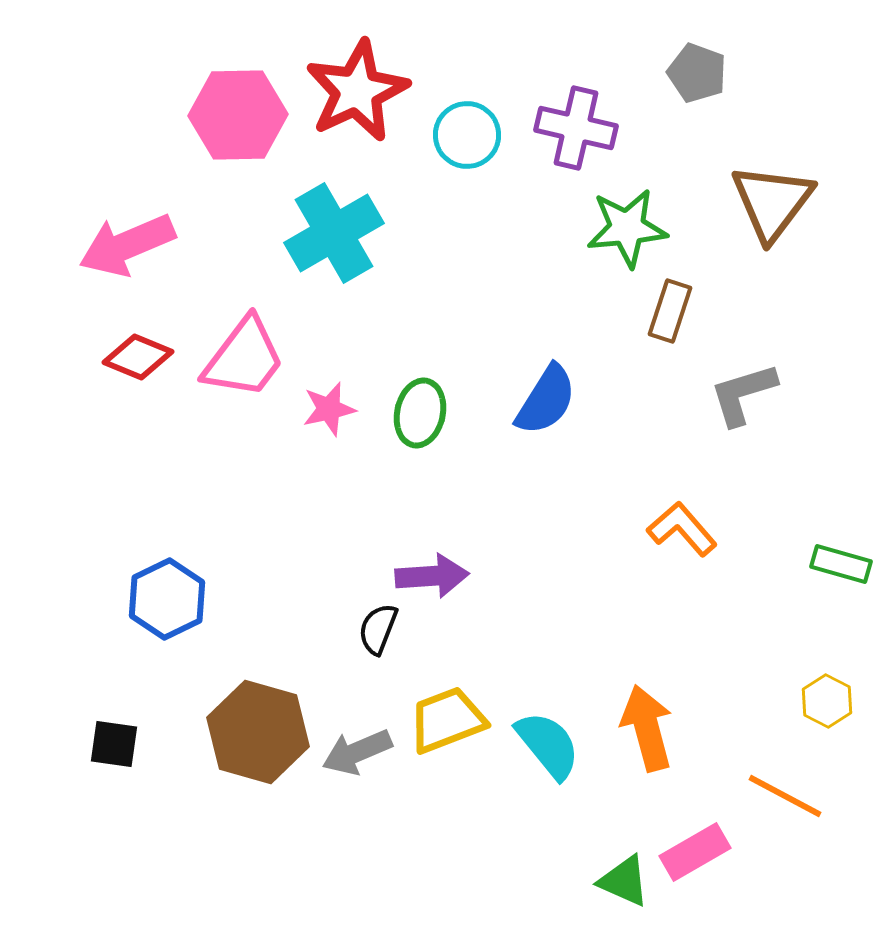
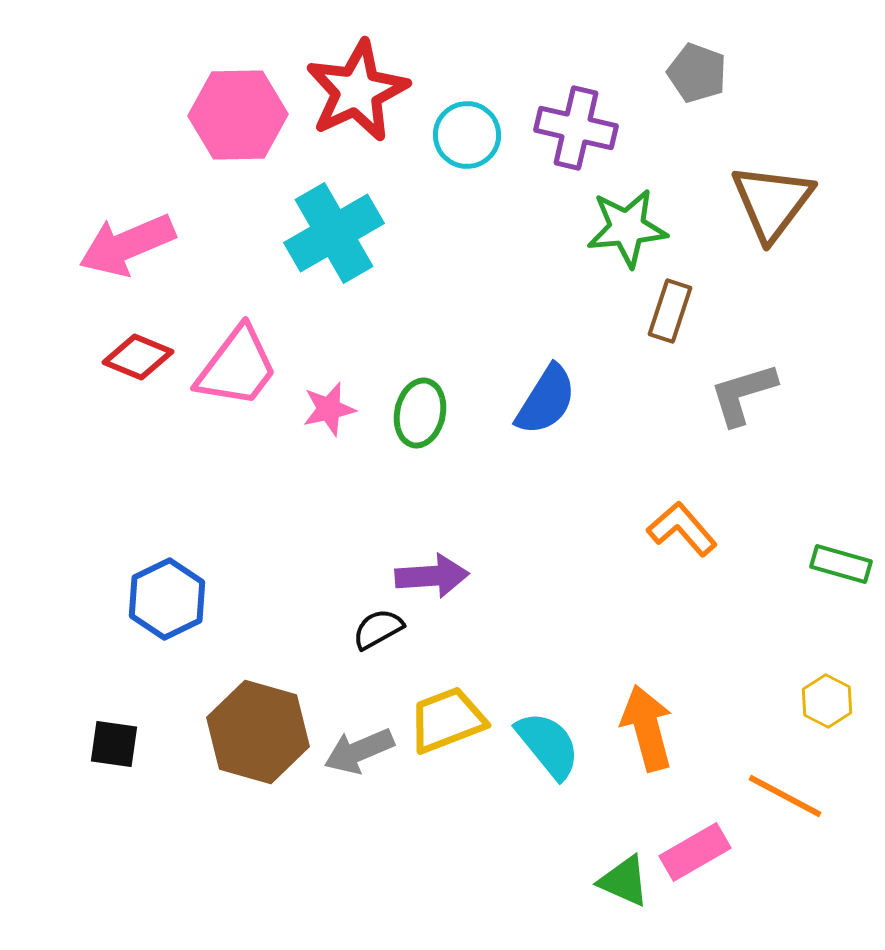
pink trapezoid: moved 7 px left, 9 px down
black semicircle: rotated 40 degrees clockwise
gray arrow: moved 2 px right, 1 px up
